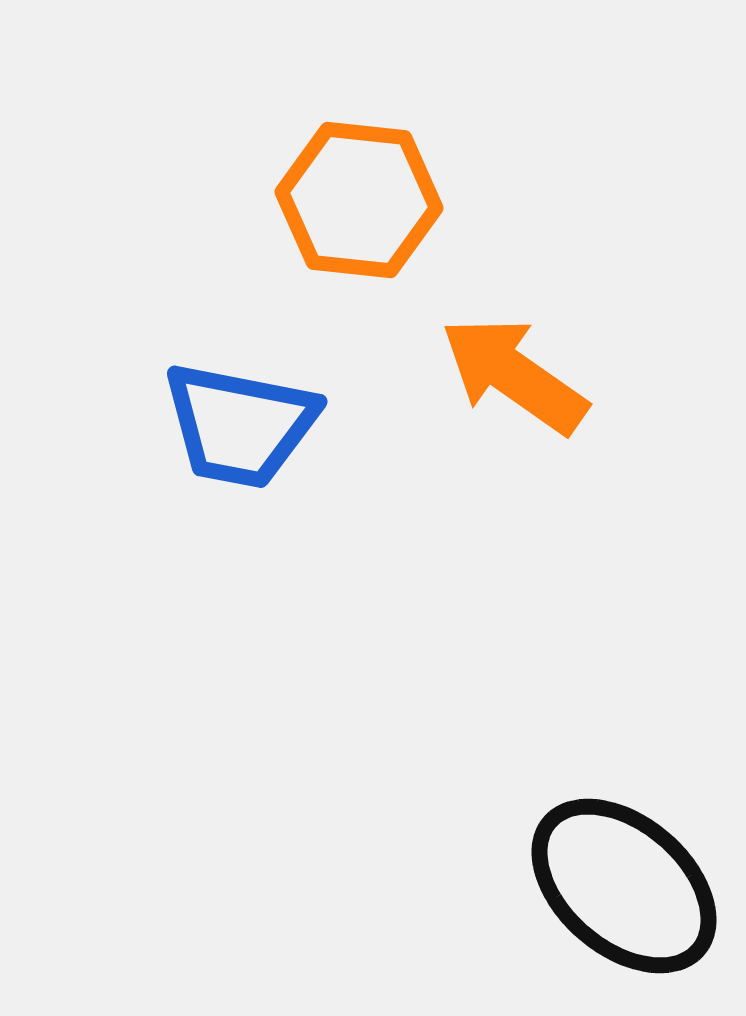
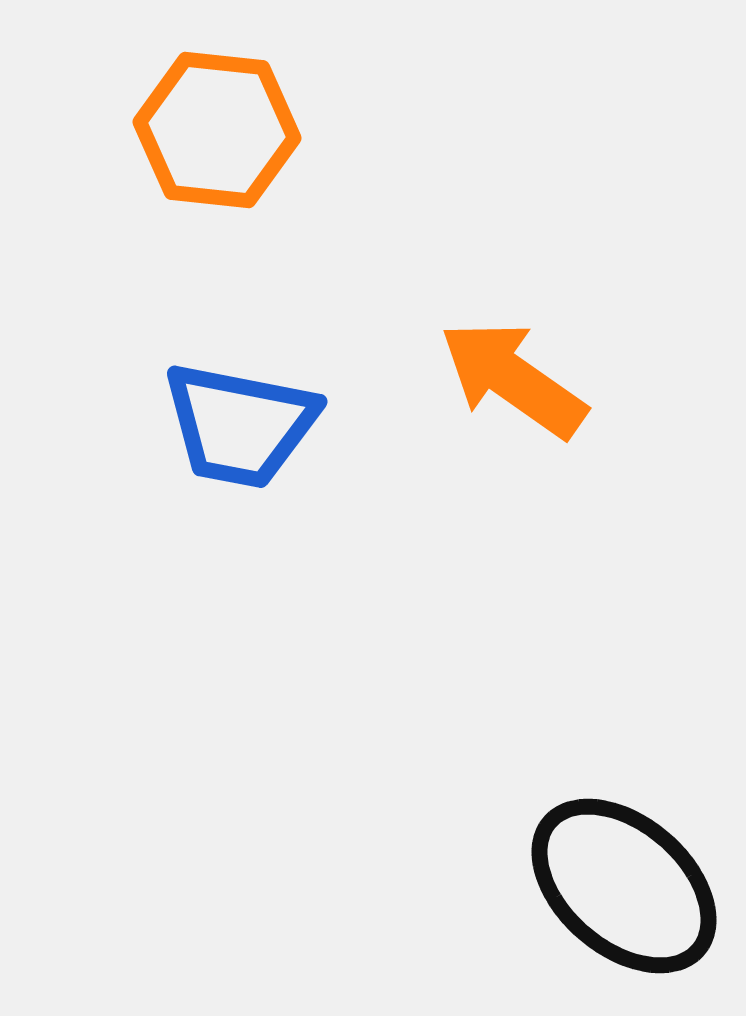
orange hexagon: moved 142 px left, 70 px up
orange arrow: moved 1 px left, 4 px down
